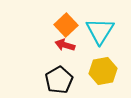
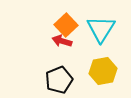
cyan triangle: moved 1 px right, 2 px up
red arrow: moved 3 px left, 4 px up
black pentagon: rotated 8 degrees clockwise
